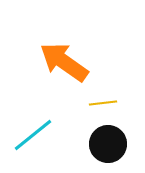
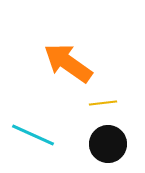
orange arrow: moved 4 px right, 1 px down
cyan line: rotated 63 degrees clockwise
